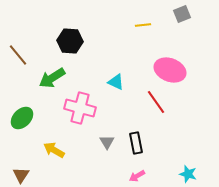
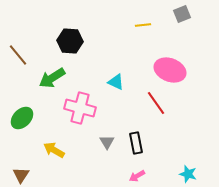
red line: moved 1 px down
